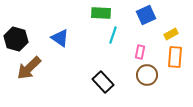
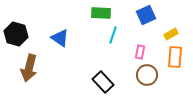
black hexagon: moved 5 px up
brown arrow: rotated 32 degrees counterclockwise
